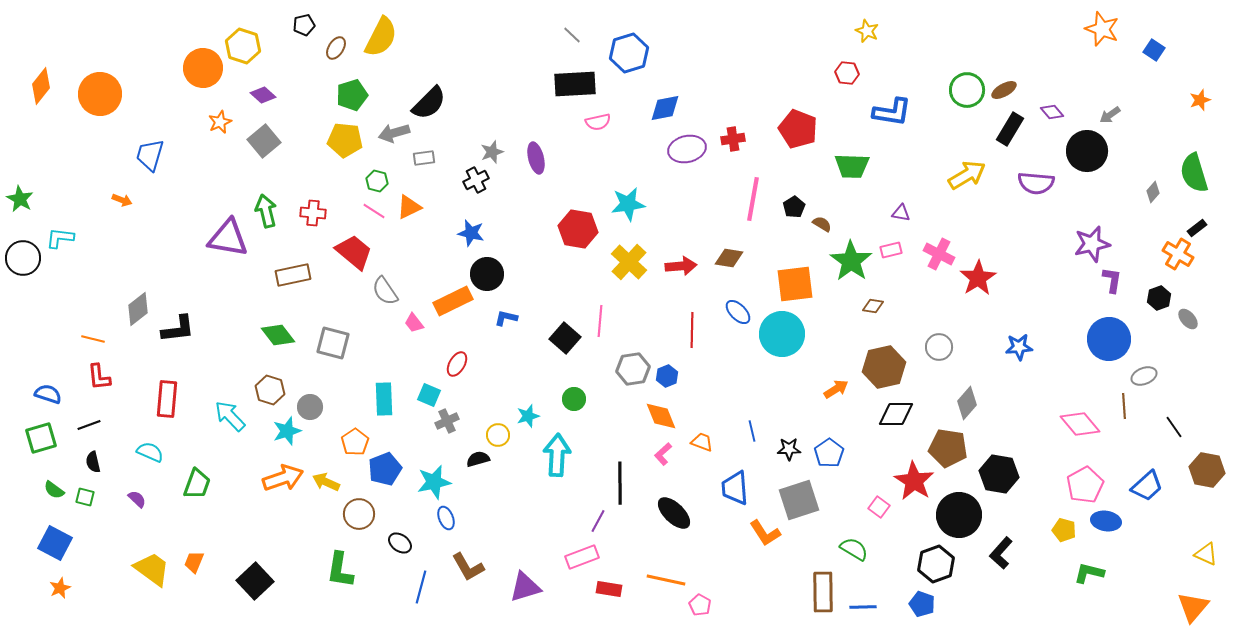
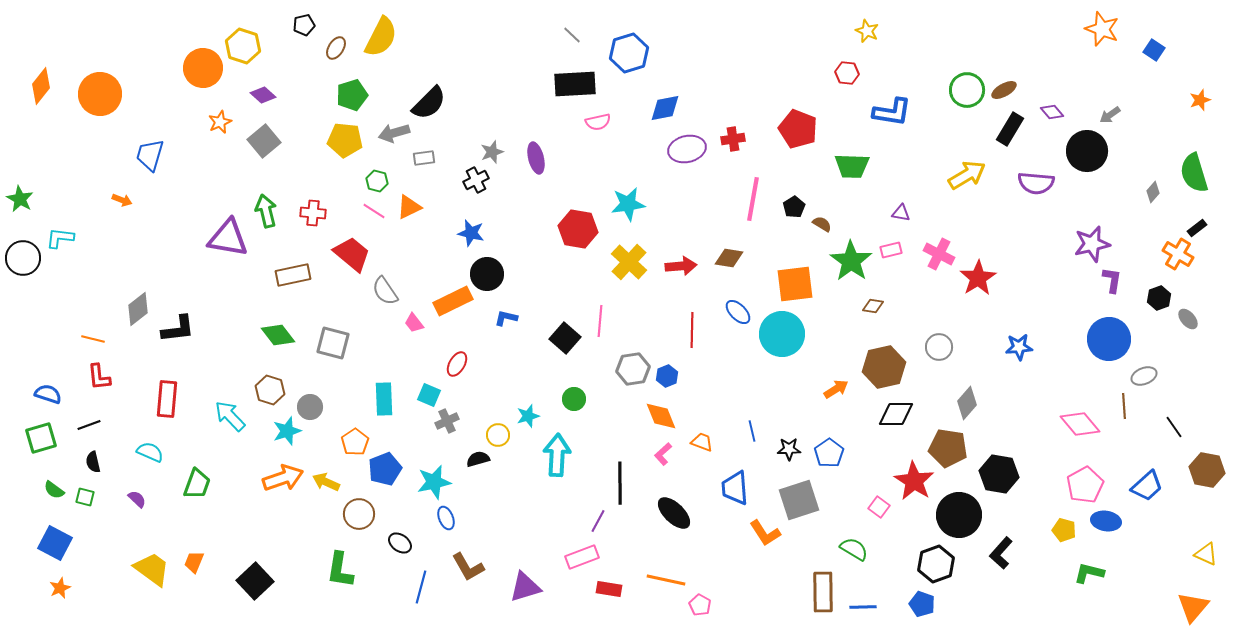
red trapezoid at (354, 252): moved 2 px left, 2 px down
